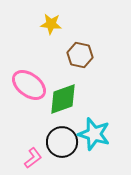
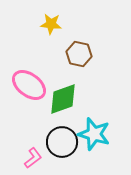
brown hexagon: moved 1 px left, 1 px up
